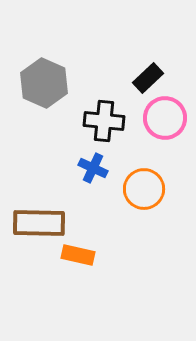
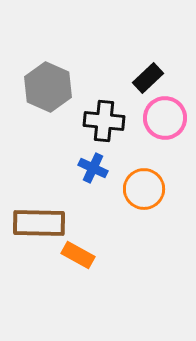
gray hexagon: moved 4 px right, 4 px down
orange rectangle: rotated 16 degrees clockwise
